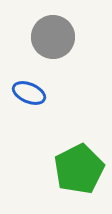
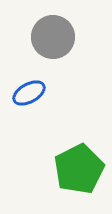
blue ellipse: rotated 52 degrees counterclockwise
